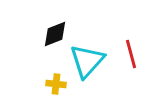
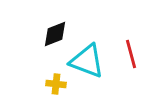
cyan triangle: rotated 51 degrees counterclockwise
